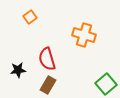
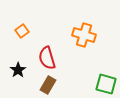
orange square: moved 8 px left, 14 px down
red semicircle: moved 1 px up
black star: rotated 28 degrees counterclockwise
green square: rotated 35 degrees counterclockwise
